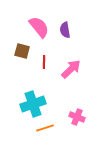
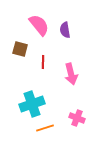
pink semicircle: moved 2 px up
brown square: moved 2 px left, 2 px up
red line: moved 1 px left
pink arrow: moved 5 px down; rotated 120 degrees clockwise
cyan cross: moved 1 px left
pink cross: moved 1 px down
